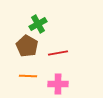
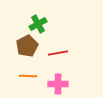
brown pentagon: rotated 15 degrees clockwise
